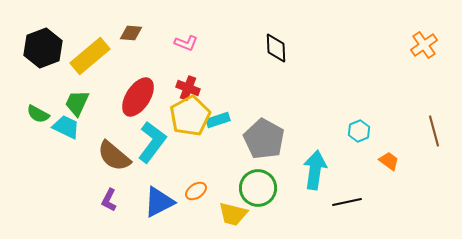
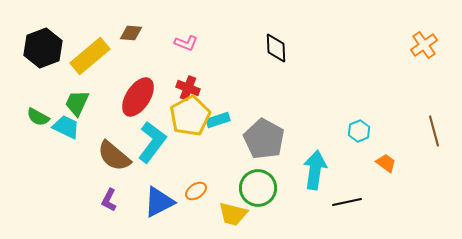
green semicircle: moved 3 px down
orange trapezoid: moved 3 px left, 2 px down
